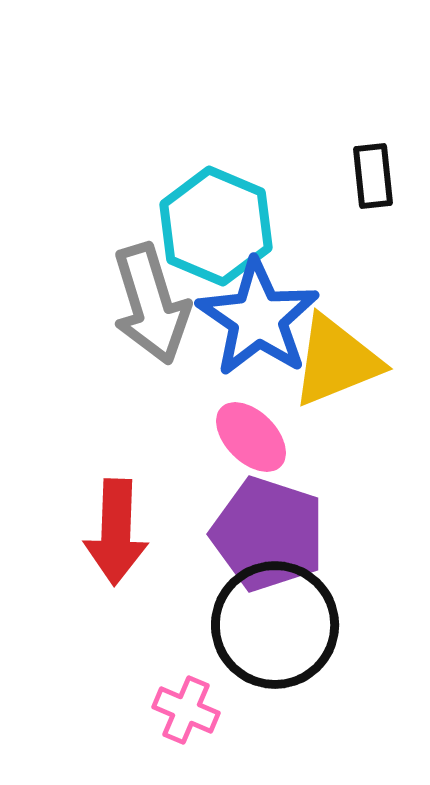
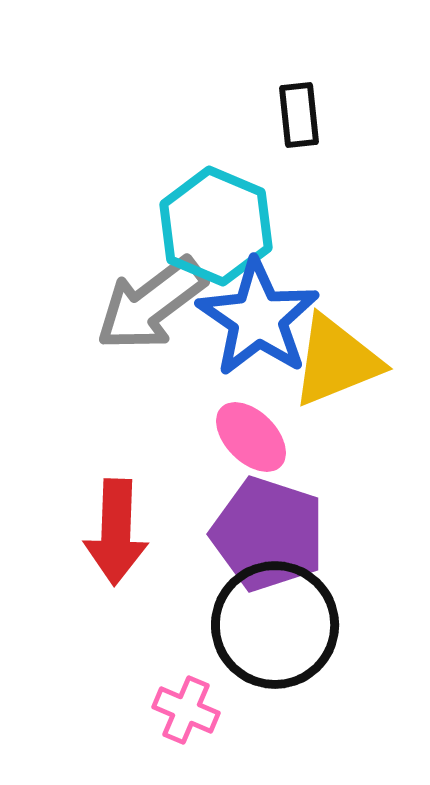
black rectangle: moved 74 px left, 61 px up
gray arrow: rotated 70 degrees clockwise
